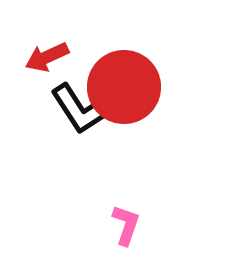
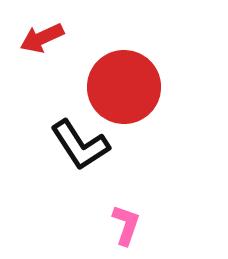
red arrow: moved 5 px left, 19 px up
black L-shape: moved 36 px down
